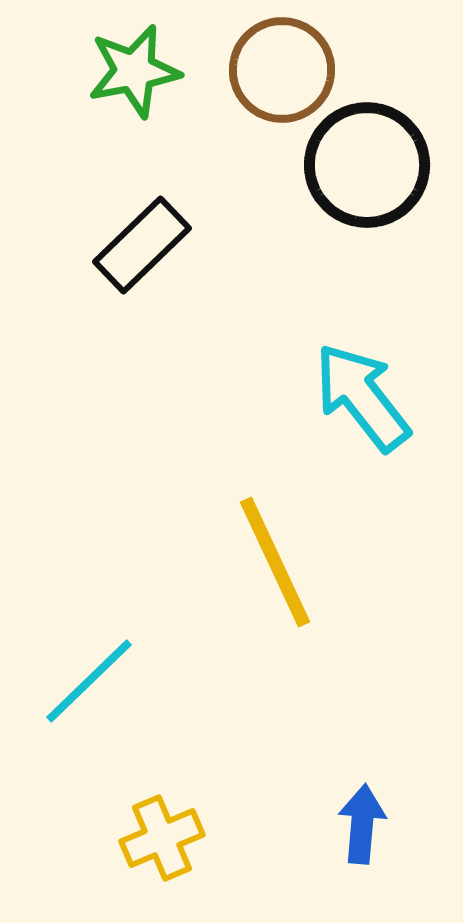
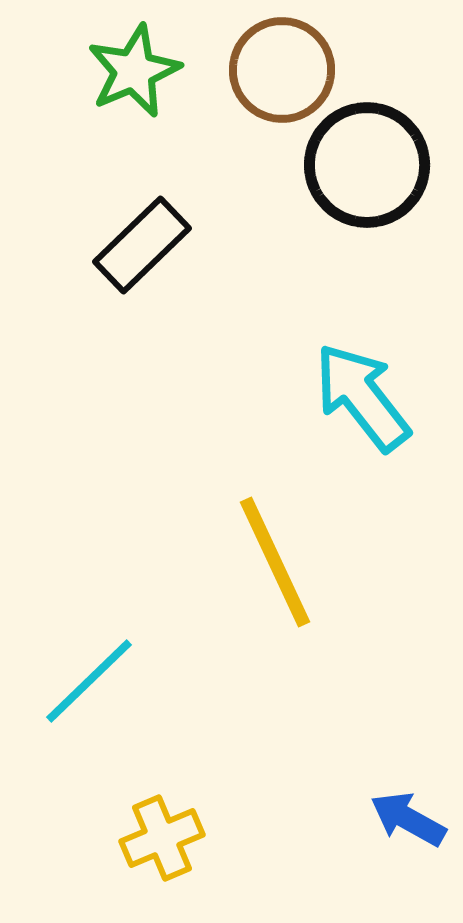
green star: rotated 12 degrees counterclockwise
blue arrow: moved 46 px right, 5 px up; rotated 66 degrees counterclockwise
